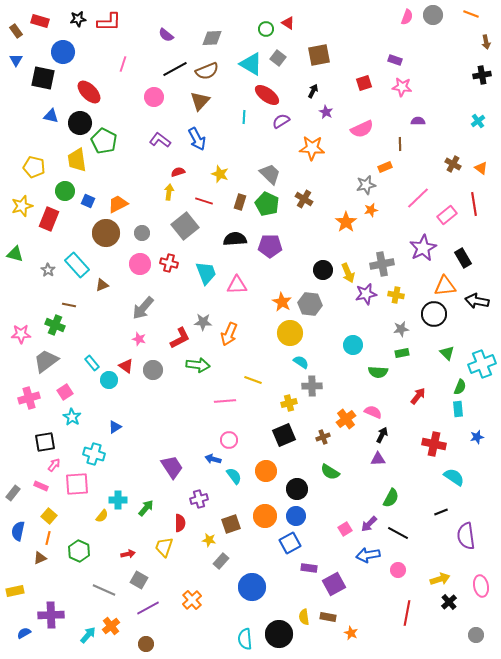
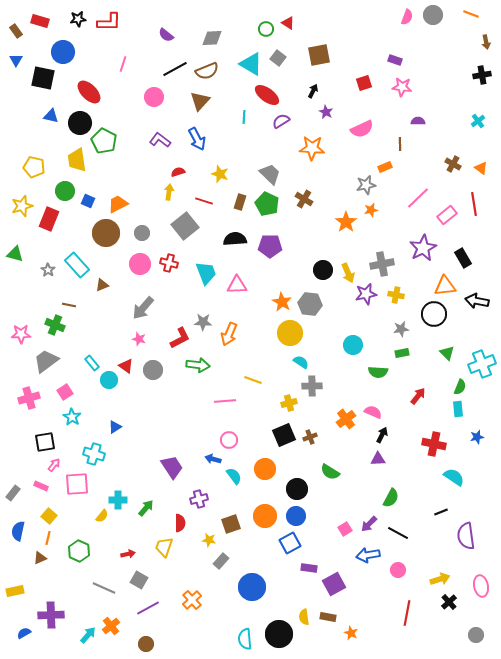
brown cross at (323, 437): moved 13 px left
orange circle at (266, 471): moved 1 px left, 2 px up
gray line at (104, 590): moved 2 px up
